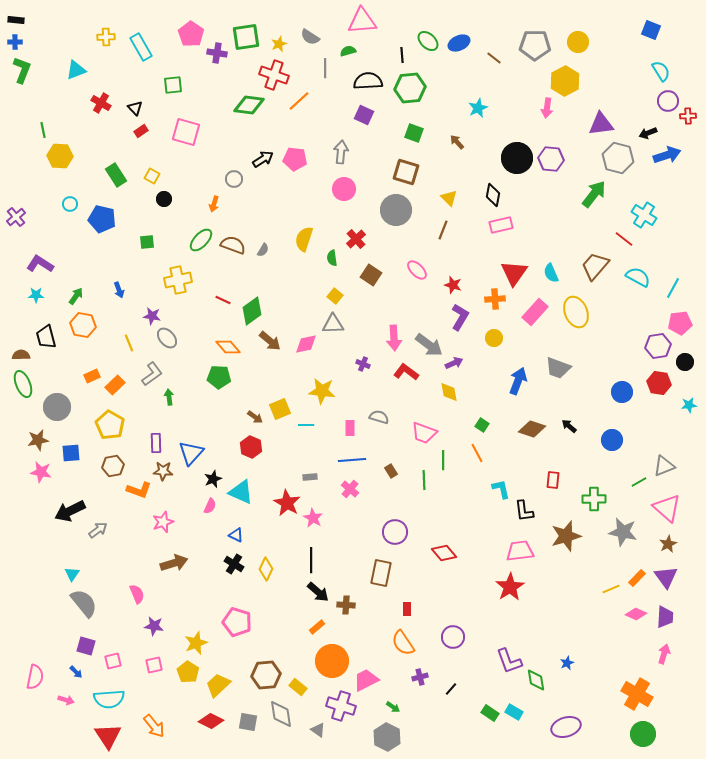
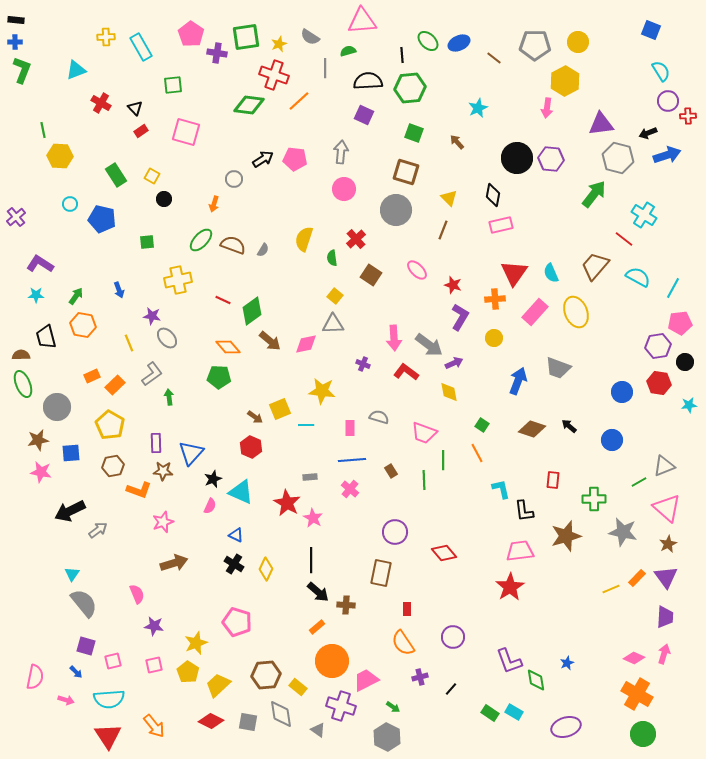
pink diamond at (636, 614): moved 2 px left, 44 px down
